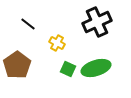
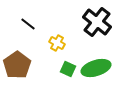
black cross: rotated 28 degrees counterclockwise
